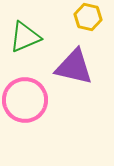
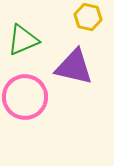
green triangle: moved 2 px left, 3 px down
pink circle: moved 3 px up
